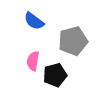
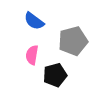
pink semicircle: moved 1 px left, 6 px up
